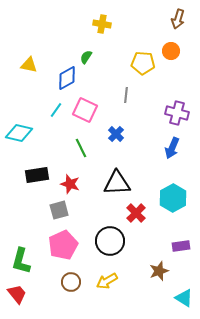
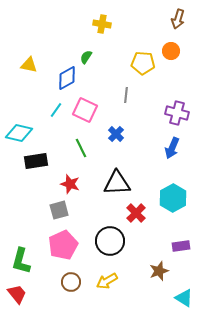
black rectangle: moved 1 px left, 14 px up
